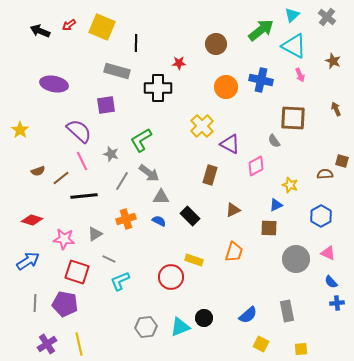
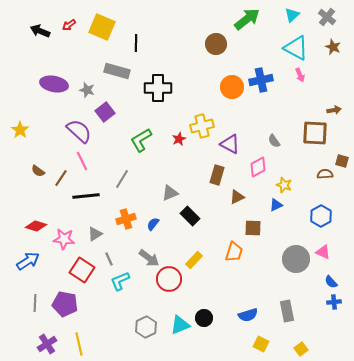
green arrow at (261, 30): moved 14 px left, 11 px up
cyan triangle at (294, 46): moved 2 px right, 2 px down
brown star at (333, 61): moved 14 px up
red star at (179, 63): moved 76 px down; rotated 24 degrees counterclockwise
blue cross at (261, 80): rotated 25 degrees counterclockwise
orange circle at (226, 87): moved 6 px right
purple square at (106, 105): moved 1 px left, 7 px down; rotated 30 degrees counterclockwise
brown arrow at (336, 109): moved 2 px left, 1 px down; rotated 104 degrees clockwise
brown square at (293, 118): moved 22 px right, 15 px down
yellow cross at (202, 126): rotated 30 degrees clockwise
gray star at (111, 154): moved 24 px left, 64 px up
pink diamond at (256, 166): moved 2 px right, 1 px down
brown semicircle at (38, 171): rotated 56 degrees clockwise
gray arrow at (149, 173): moved 85 px down
brown rectangle at (210, 175): moved 7 px right
brown line at (61, 178): rotated 18 degrees counterclockwise
gray line at (122, 181): moved 2 px up
yellow star at (290, 185): moved 6 px left
black line at (84, 196): moved 2 px right
gray triangle at (161, 197): moved 9 px right, 4 px up; rotated 24 degrees counterclockwise
brown triangle at (233, 210): moved 4 px right, 13 px up
red diamond at (32, 220): moved 4 px right, 6 px down
blue semicircle at (159, 221): moved 6 px left, 3 px down; rotated 80 degrees counterclockwise
brown square at (269, 228): moved 16 px left
pink triangle at (328, 253): moved 5 px left, 1 px up
gray line at (109, 259): rotated 40 degrees clockwise
yellow rectangle at (194, 260): rotated 66 degrees counterclockwise
red square at (77, 272): moved 5 px right, 2 px up; rotated 15 degrees clockwise
red circle at (171, 277): moved 2 px left, 2 px down
blue cross at (337, 303): moved 3 px left, 1 px up
blue semicircle at (248, 315): rotated 24 degrees clockwise
gray hexagon at (146, 327): rotated 20 degrees counterclockwise
cyan triangle at (180, 327): moved 2 px up
yellow square at (301, 349): rotated 32 degrees counterclockwise
